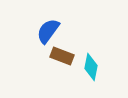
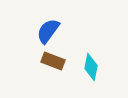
brown rectangle: moved 9 px left, 5 px down
